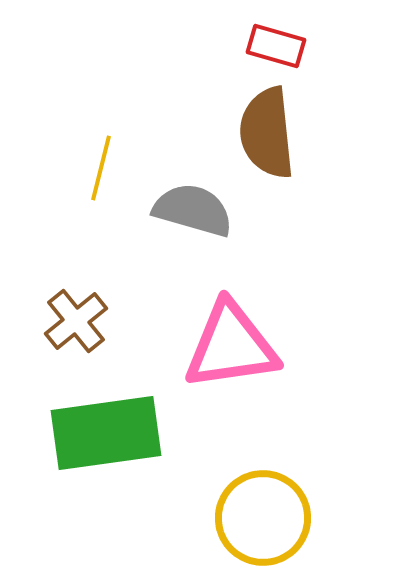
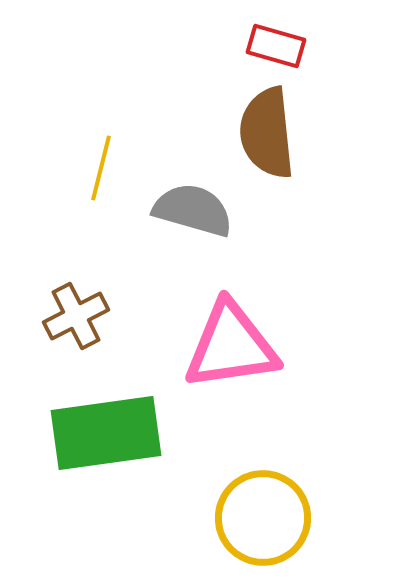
brown cross: moved 5 px up; rotated 12 degrees clockwise
